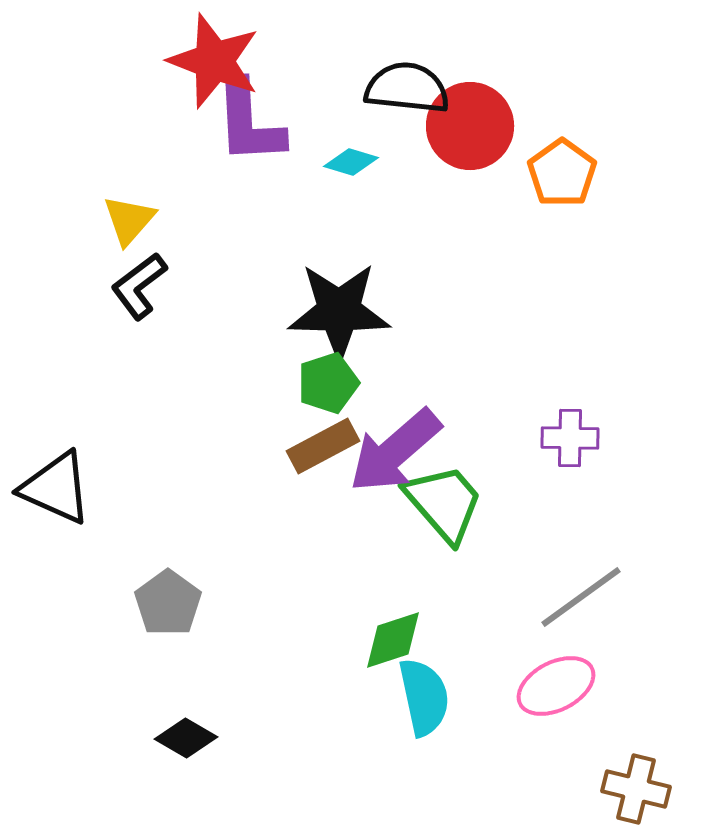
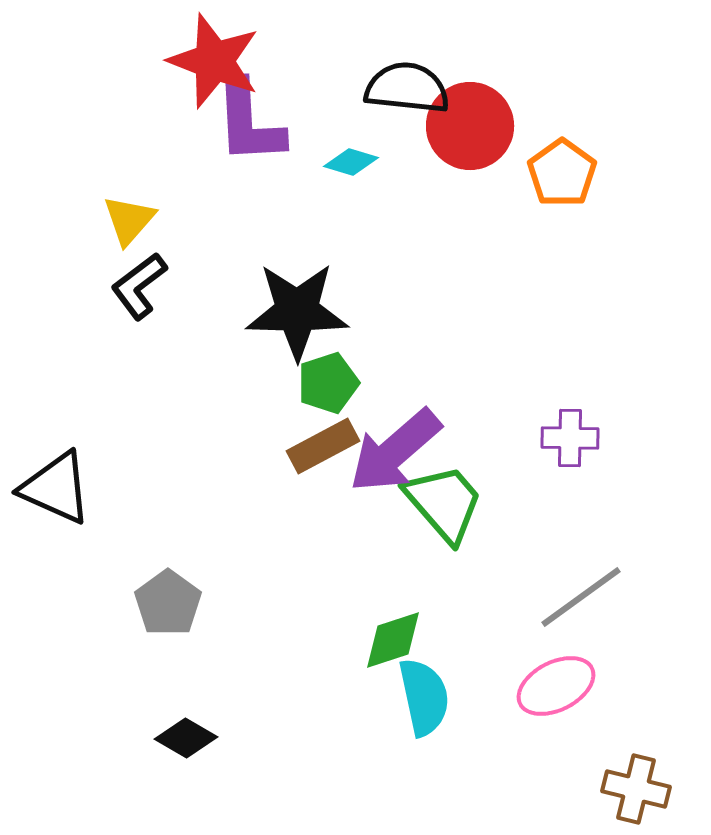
black star: moved 42 px left
